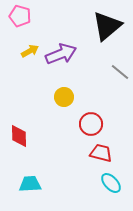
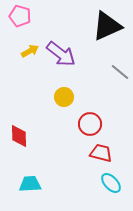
black triangle: rotated 16 degrees clockwise
purple arrow: rotated 60 degrees clockwise
red circle: moved 1 px left
